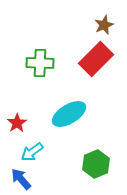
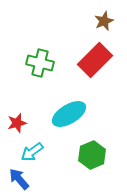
brown star: moved 4 px up
red rectangle: moved 1 px left, 1 px down
green cross: rotated 12 degrees clockwise
red star: rotated 18 degrees clockwise
green hexagon: moved 4 px left, 9 px up
blue arrow: moved 2 px left
